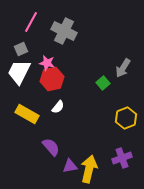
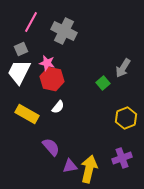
red hexagon: rotated 25 degrees clockwise
